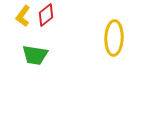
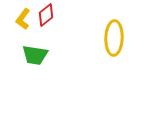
yellow L-shape: moved 3 px down
